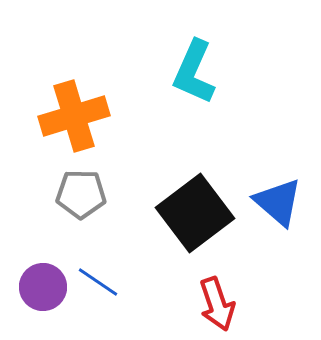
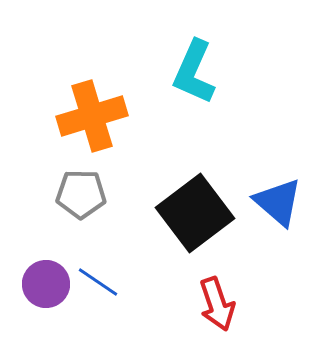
orange cross: moved 18 px right
purple circle: moved 3 px right, 3 px up
